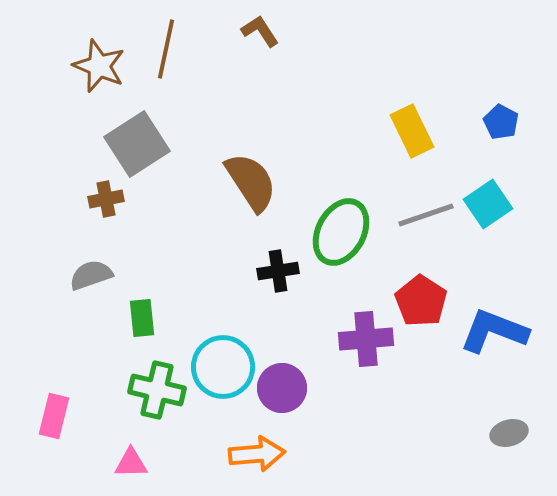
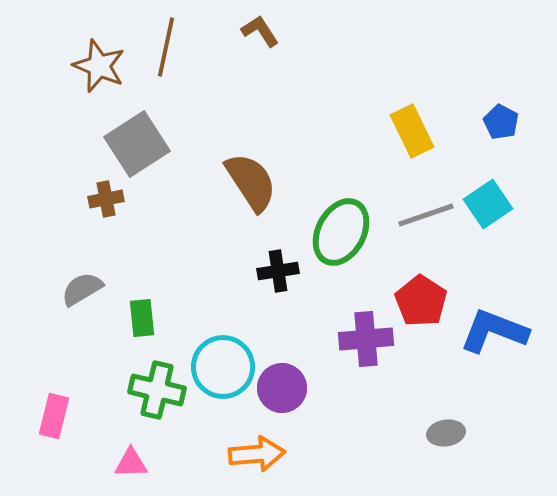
brown line: moved 2 px up
gray semicircle: moved 9 px left, 14 px down; rotated 12 degrees counterclockwise
gray ellipse: moved 63 px left; rotated 6 degrees clockwise
